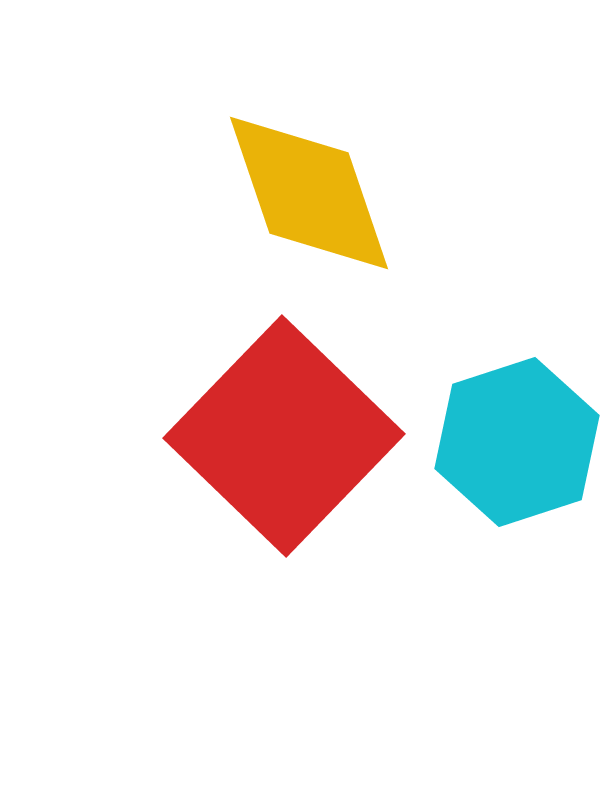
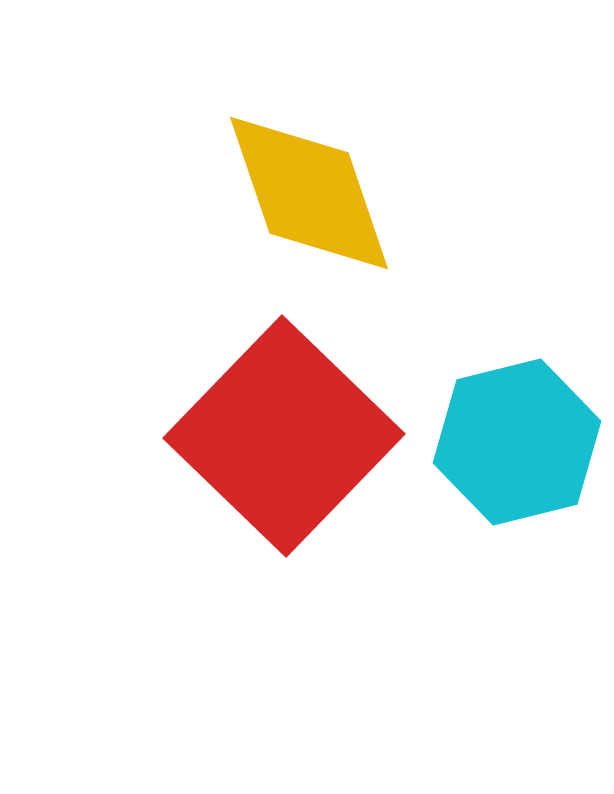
cyan hexagon: rotated 4 degrees clockwise
